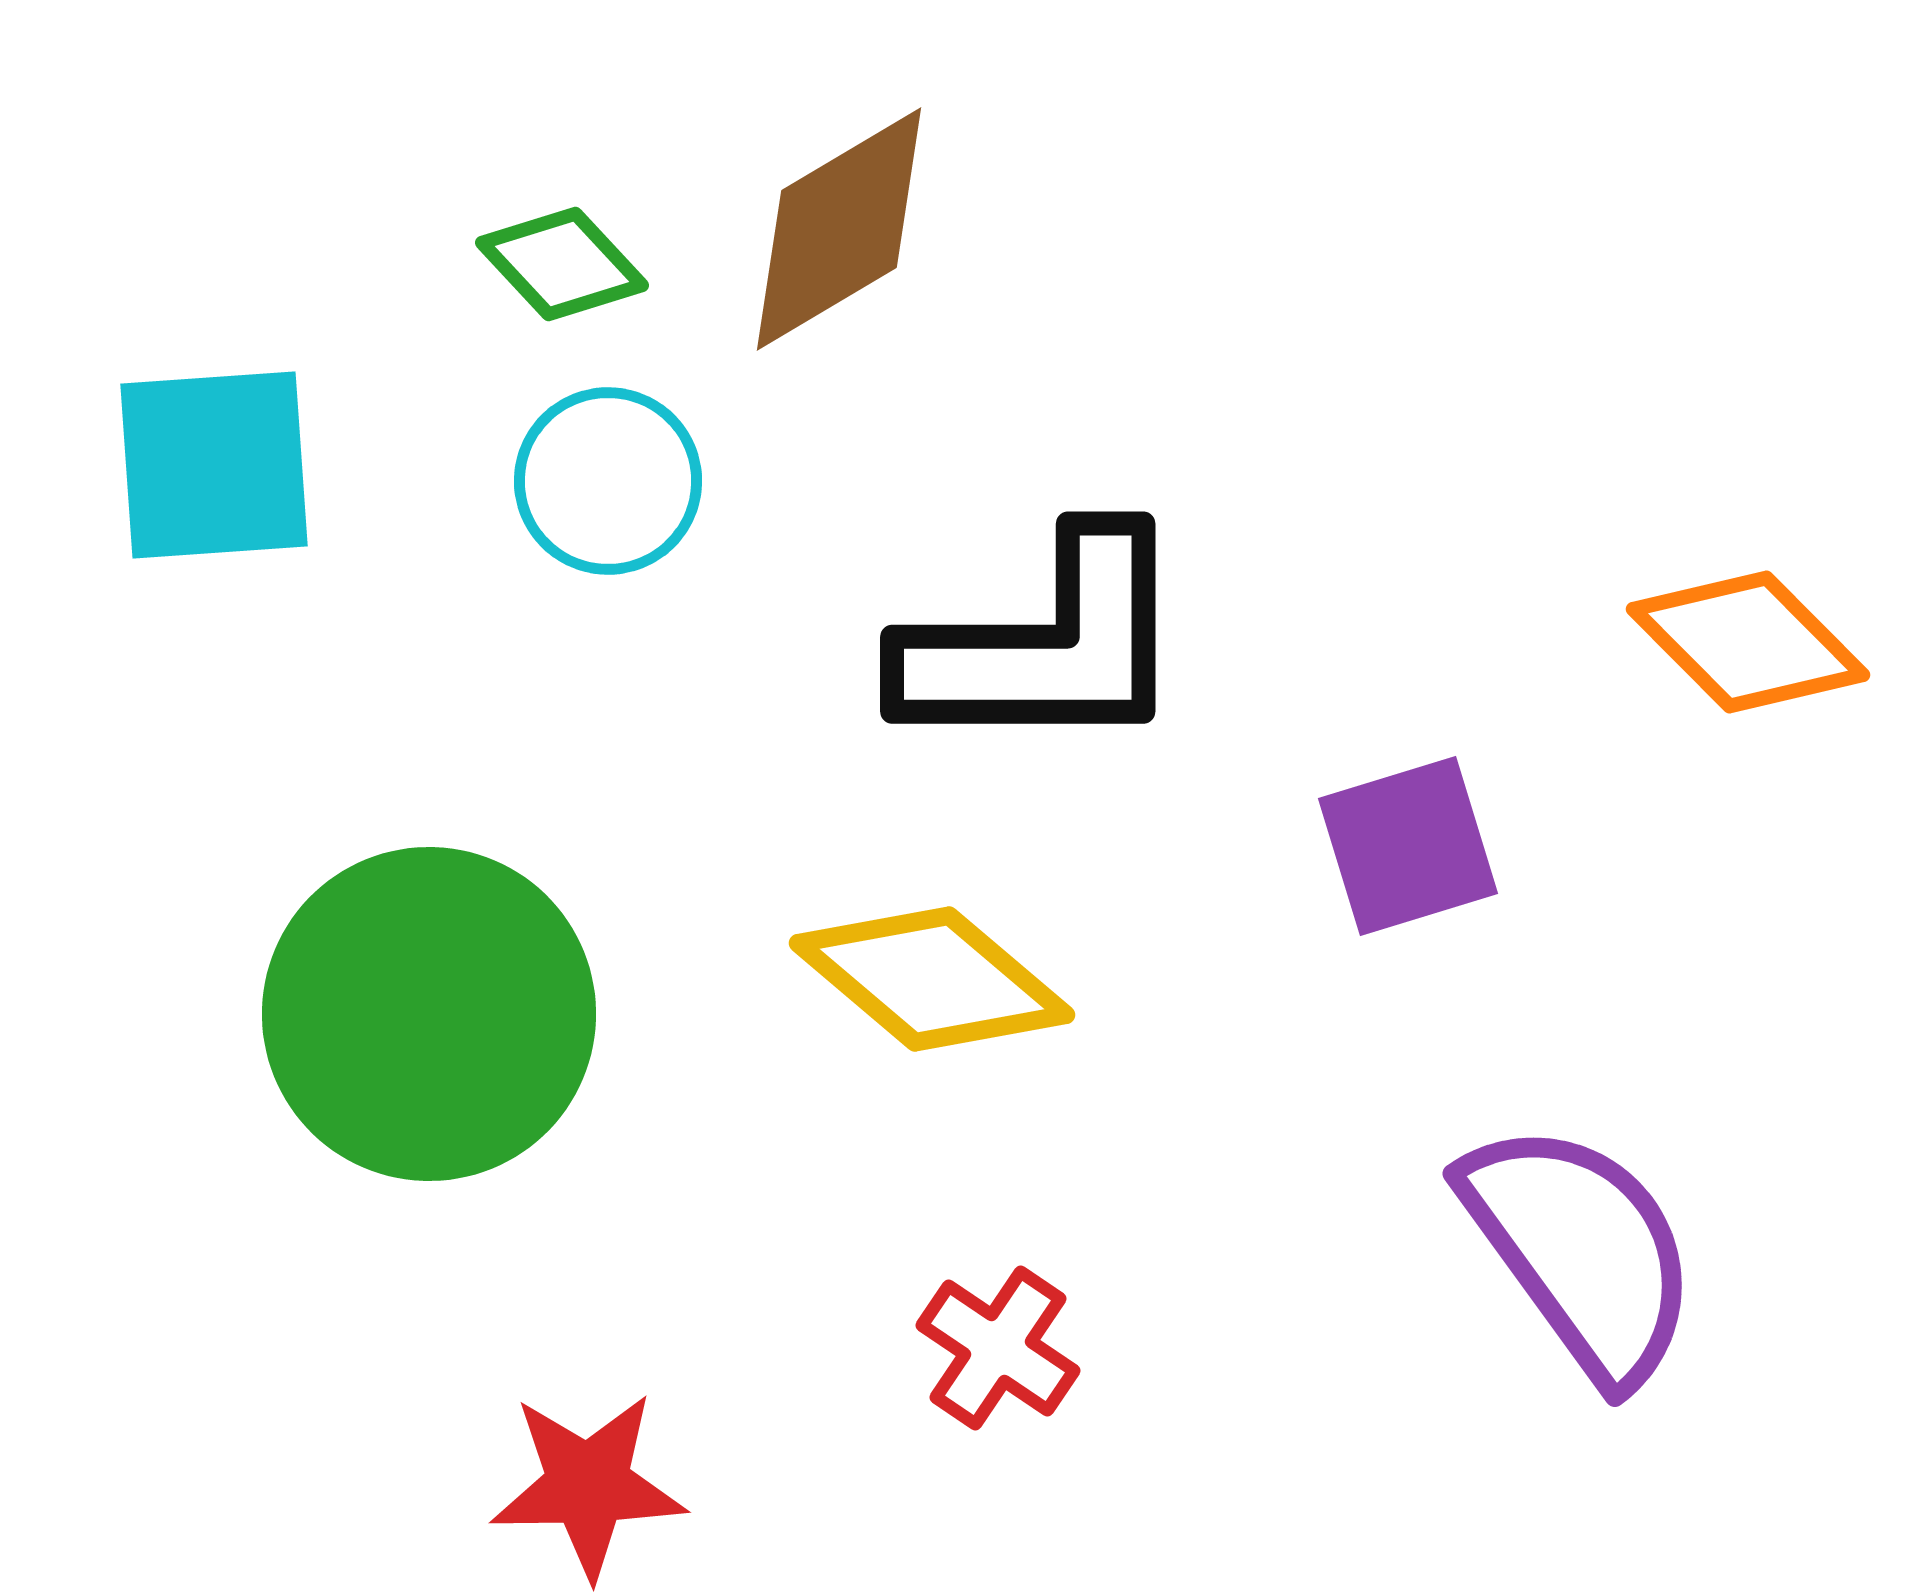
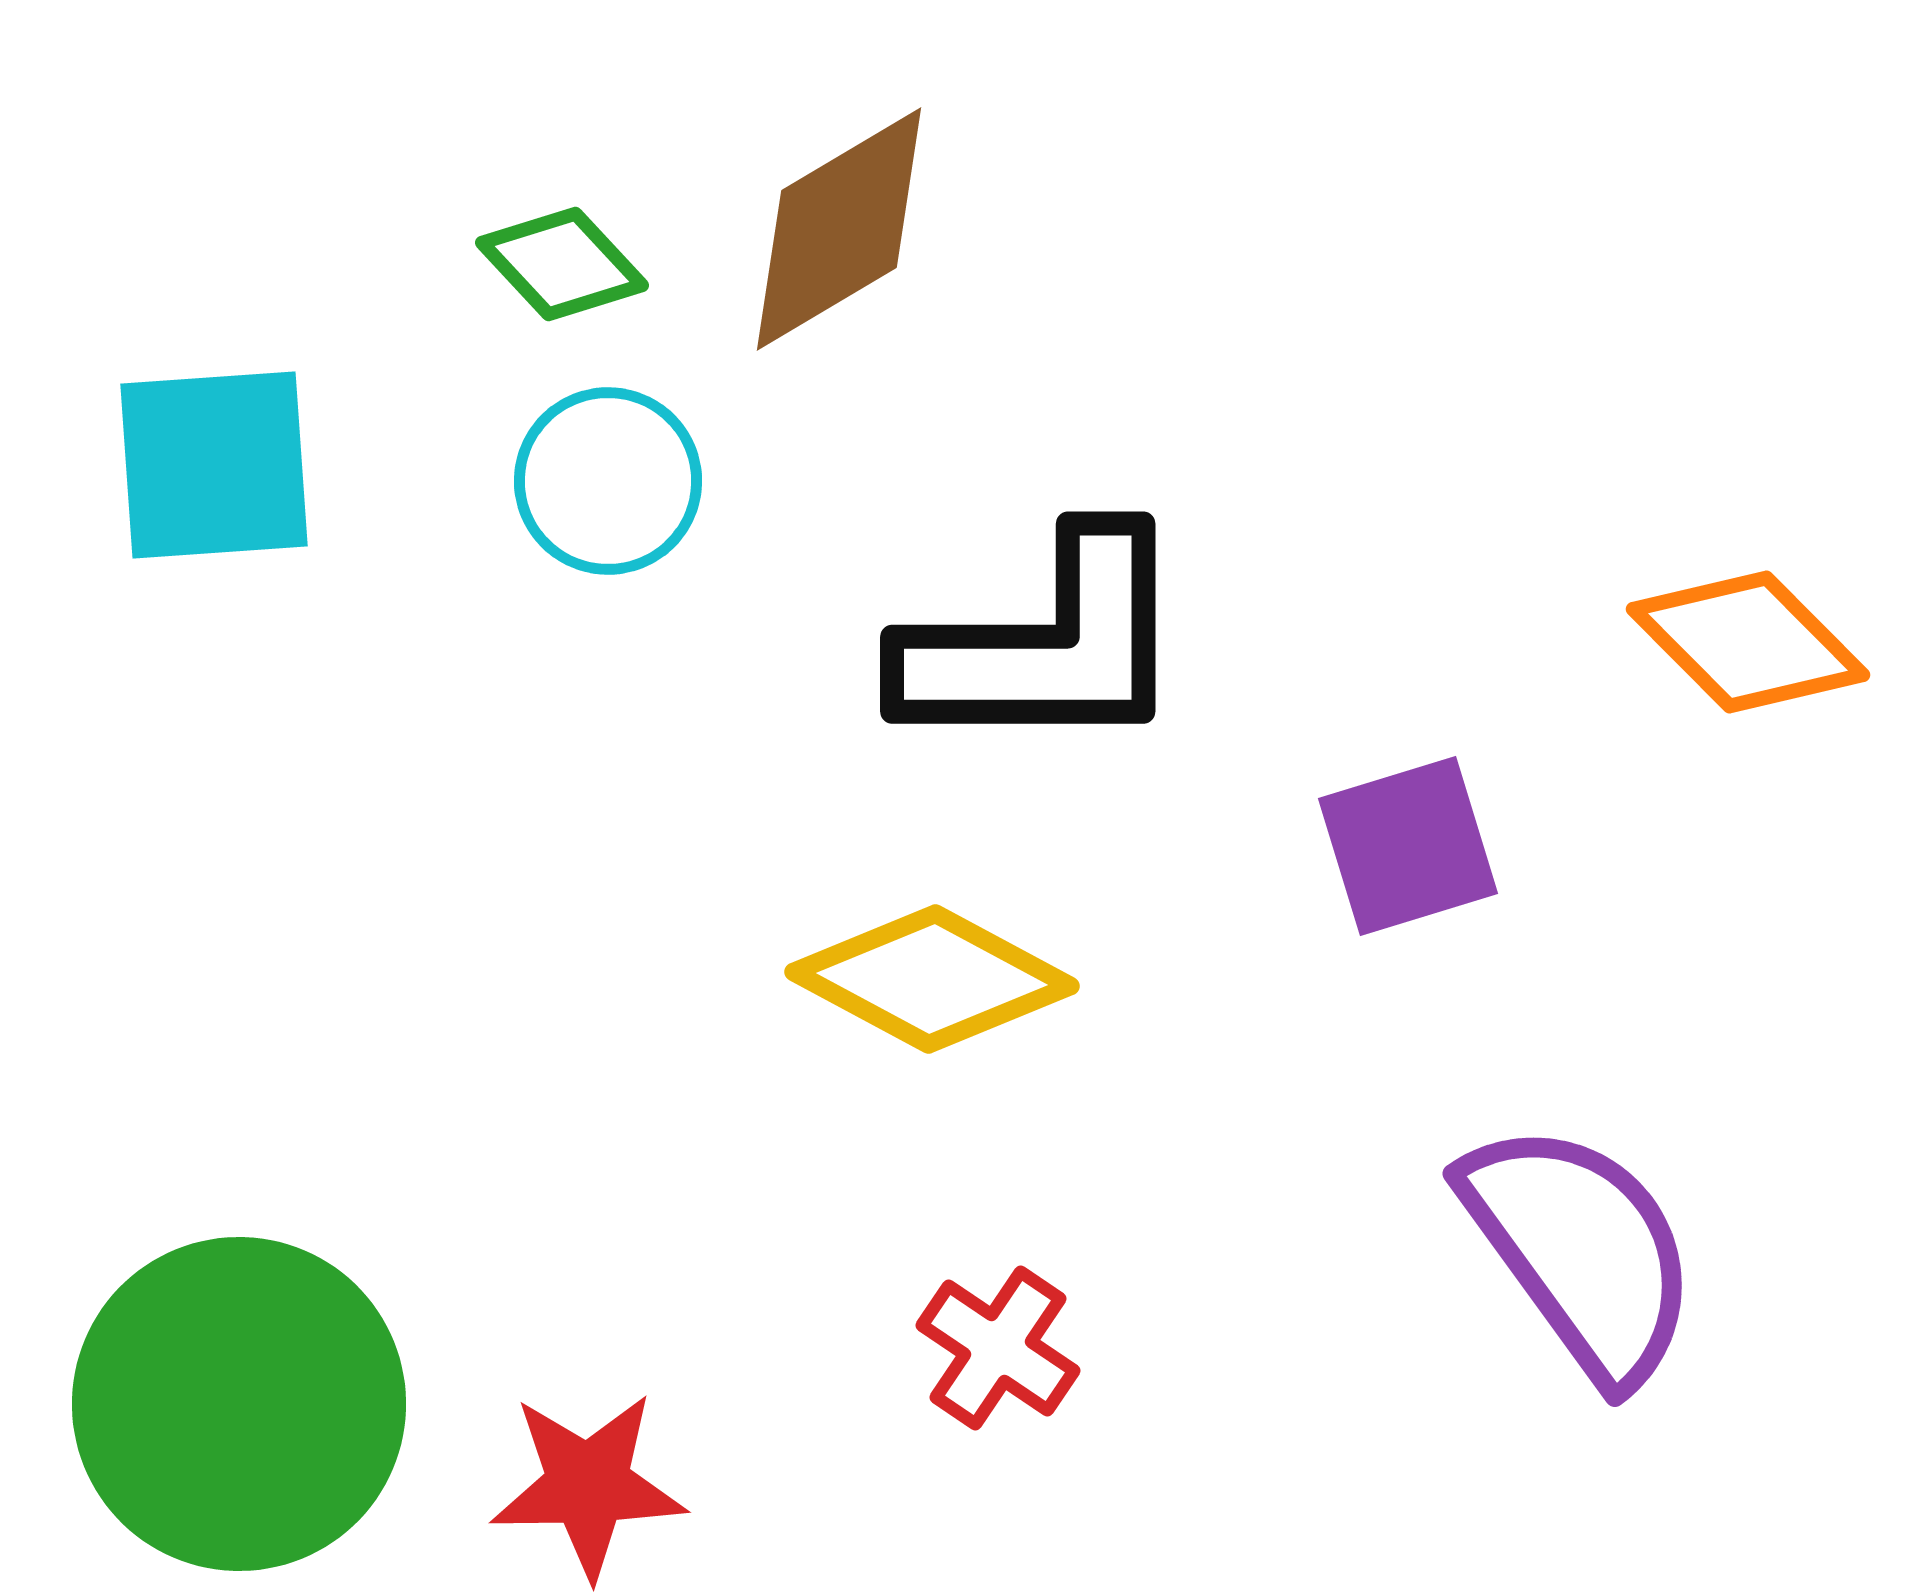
yellow diamond: rotated 12 degrees counterclockwise
green circle: moved 190 px left, 390 px down
